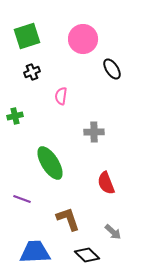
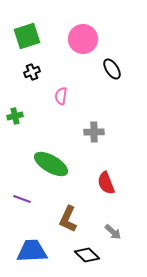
green ellipse: moved 1 px right, 1 px down; rotated 28 degrees counterclockwise
brown L-shape: rotated 136 degrees counterclockwise
blue trapezoid: moved 3 px left, 1 px up
